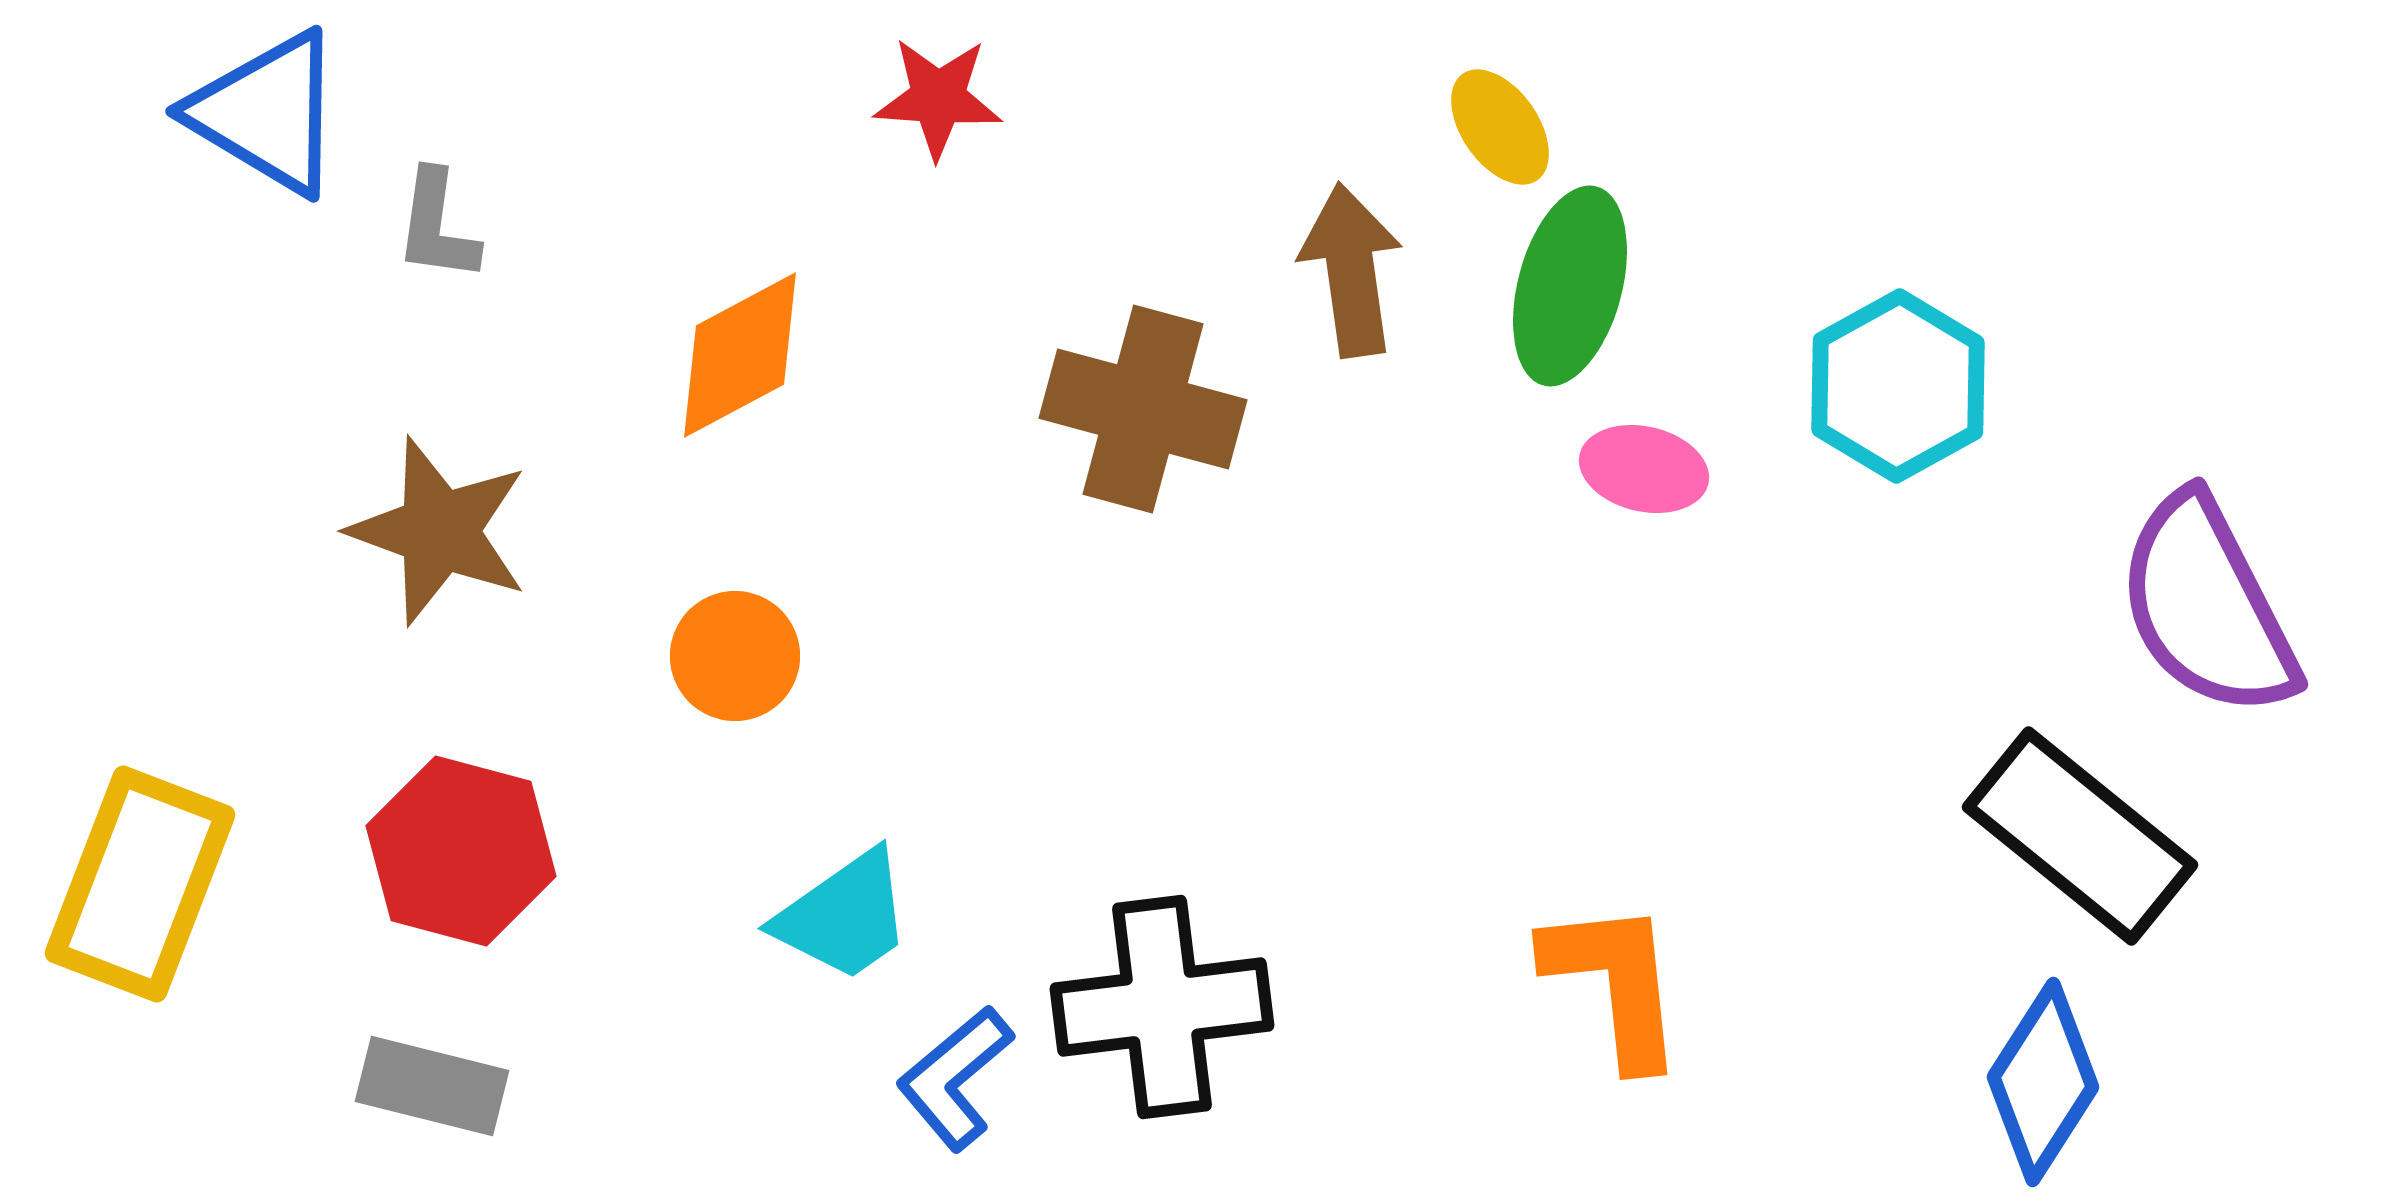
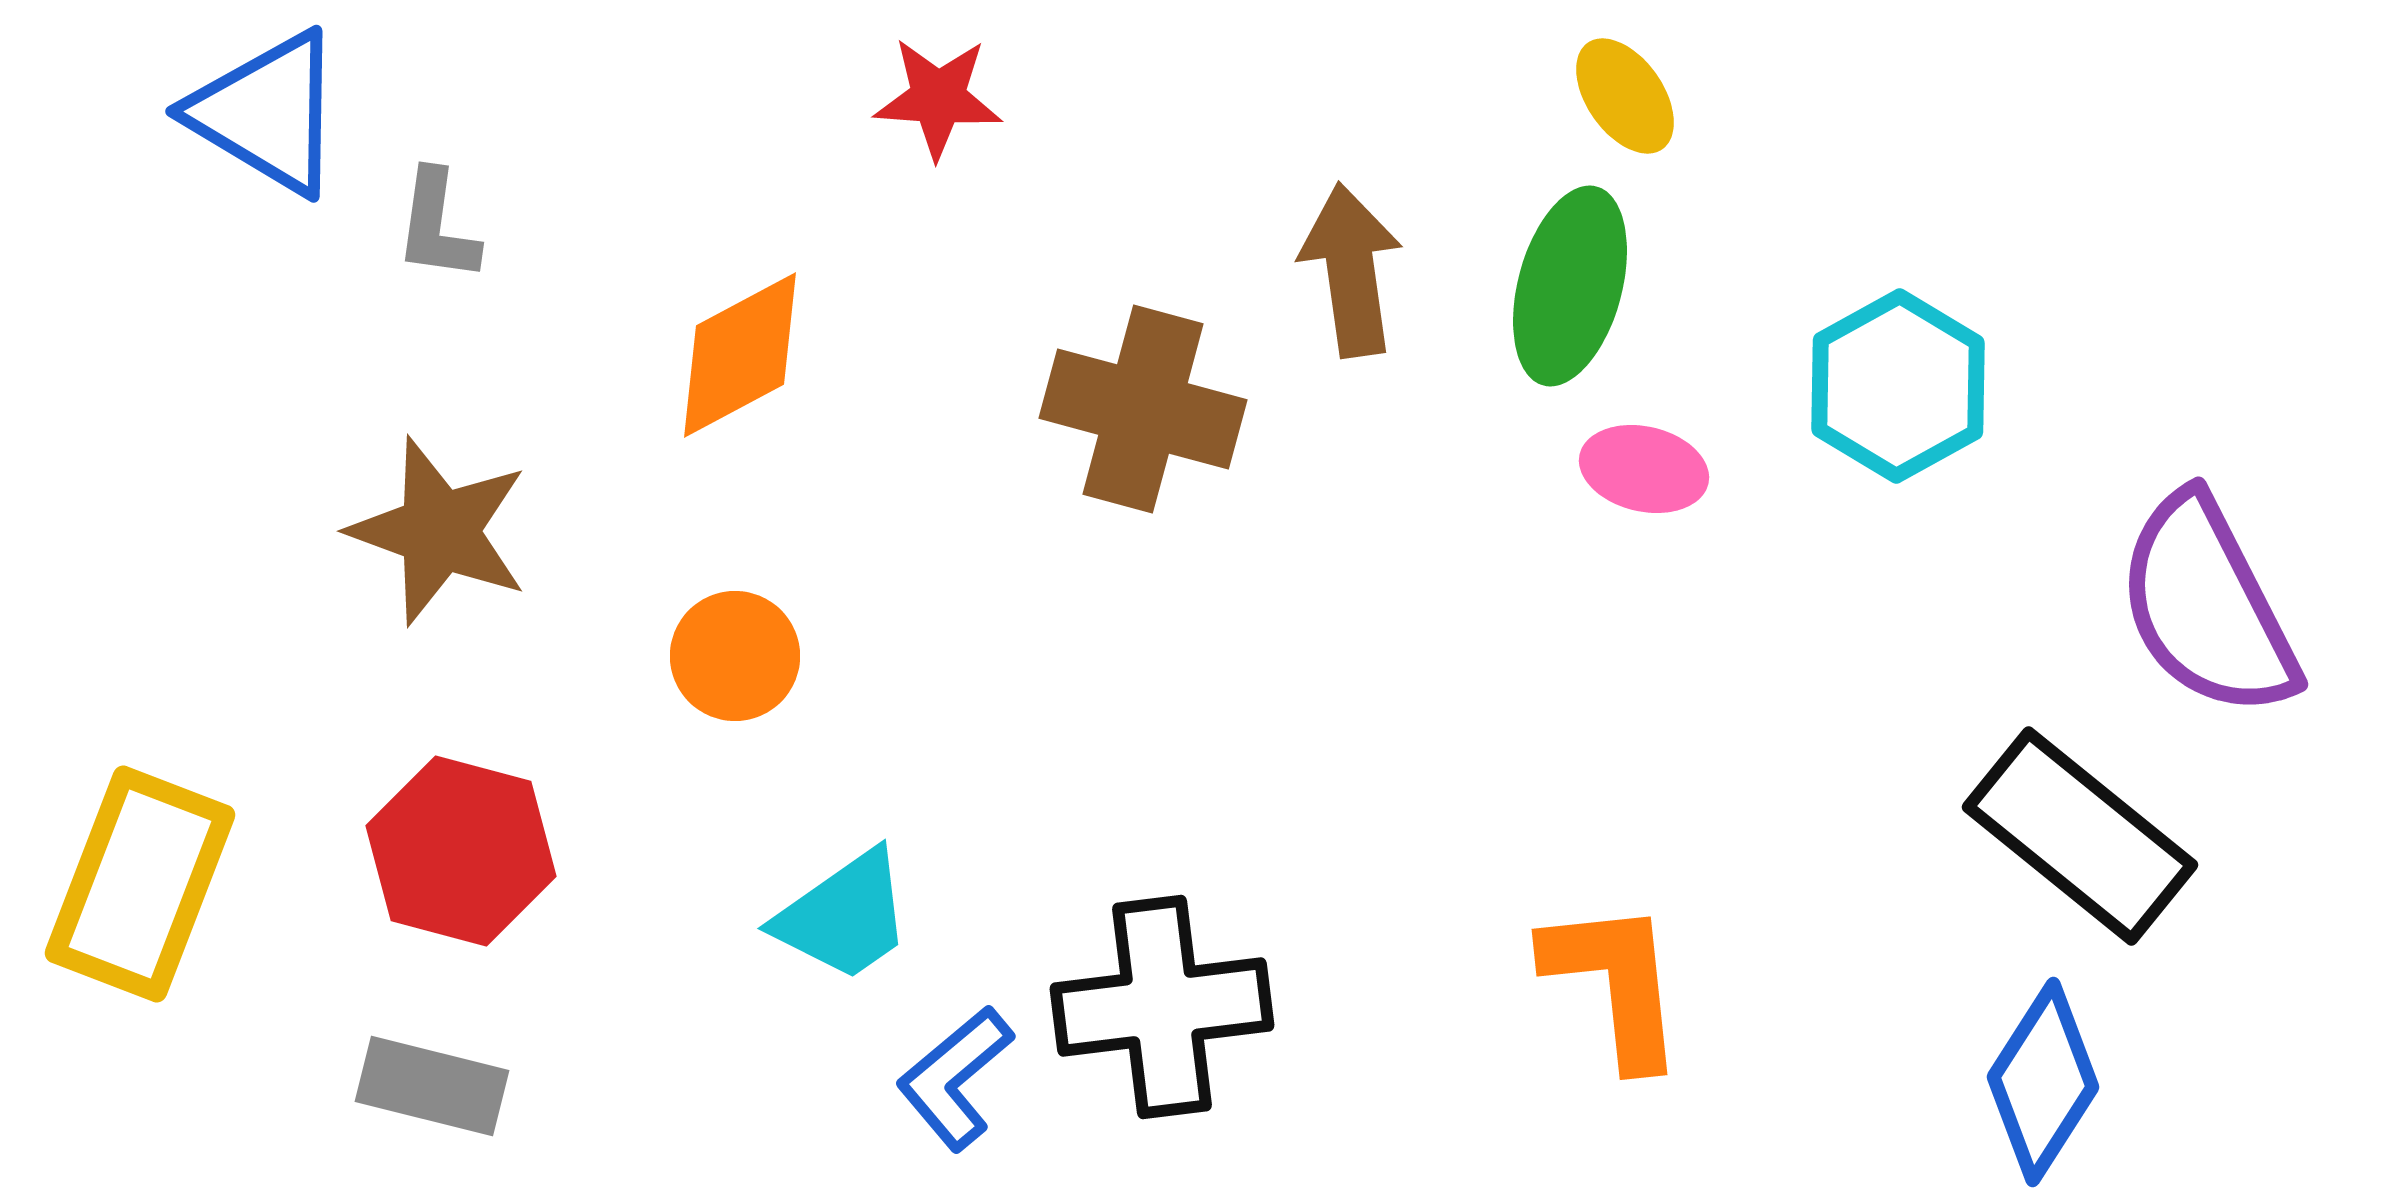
yellow ellipse: moved 125 px right, 31 px up
